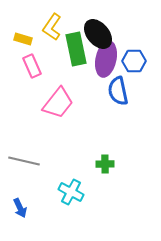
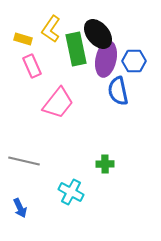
yellow L-shape: moved 1 px left, 2 px down
